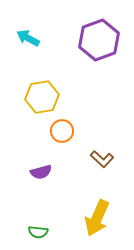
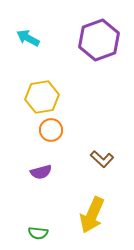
orange circle: moved 11 px left, 1 px up
yellow arrow: moved 5 px left, 3 px up
green semicircle: moved 1 px down
